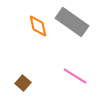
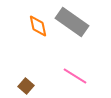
brown square: moved 3 px right, 3 px down
